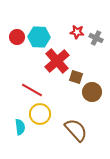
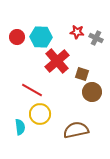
cyan hexagon: moved 2 px right
brown square: moved 6 px right, 3 px up
brown semicircle: rotated 60 degrees counterclockwise
